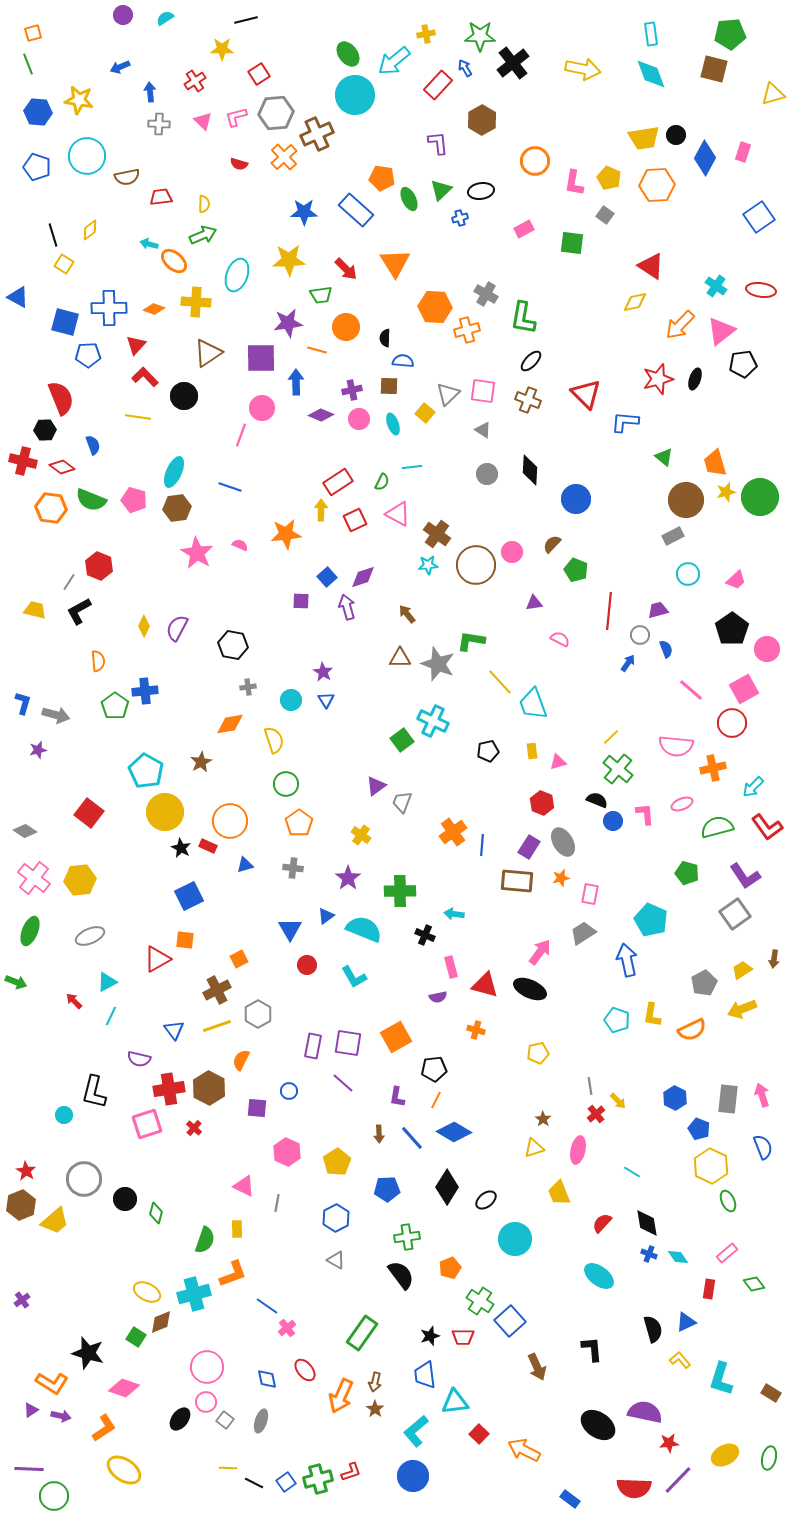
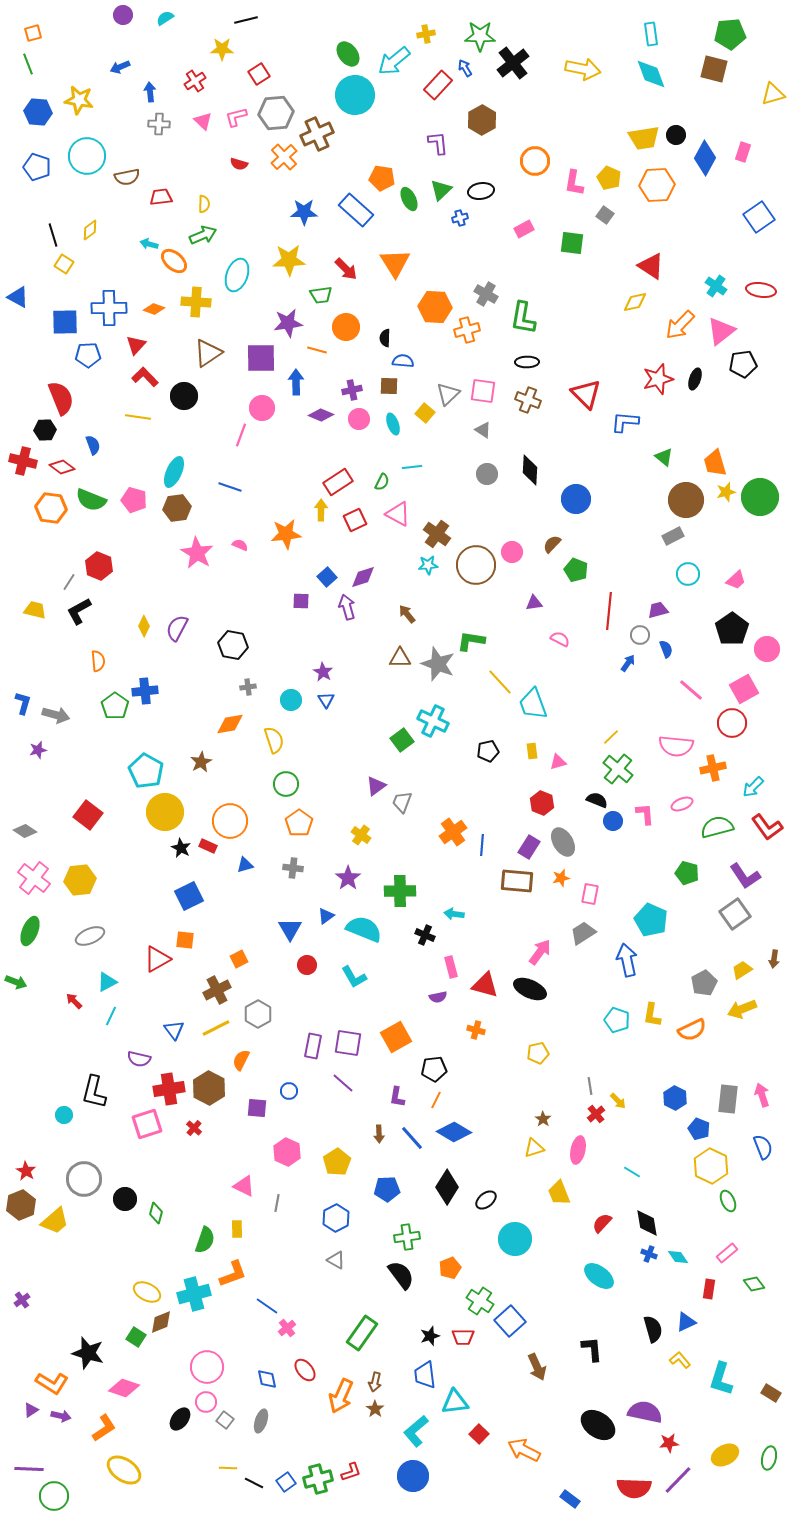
blue square at (65, 322): rotated 16 degrees counterclockwise
black ellipse at (531, 361): moved 4 px left, 1 px down; rotated 45 degrees clockwise
red square at (89, 813): moved 1 px left, 2 px down
yellow line at (217, 1026): moved 1 px left, 2 px down; rotated 8 degrees counterclockwise
